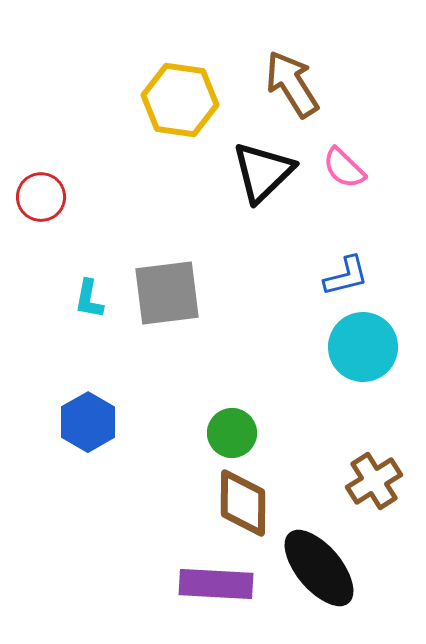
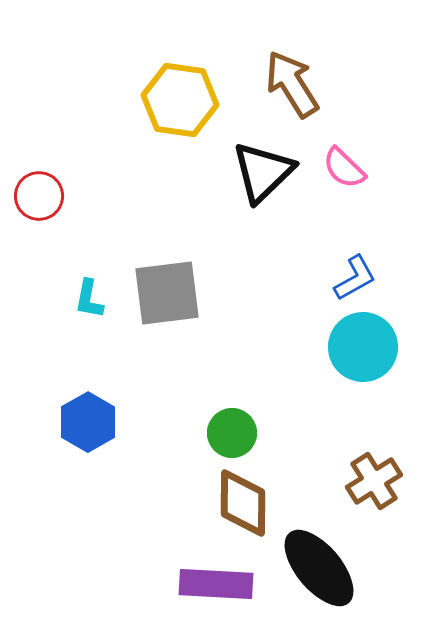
red circle: moved 2 px left, 1 px up
blue L-shape: moved 9 px right, 2 px down; rotated 15 degrees counterclockwise
